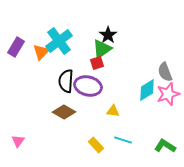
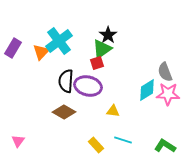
purple rectangle: moved 3 px left, 1 px down
pink star: rotated 20 degrees clockwise
